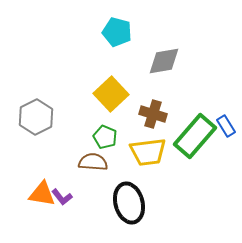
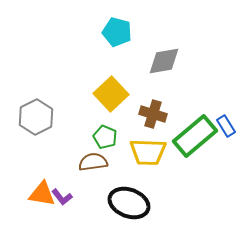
green rectangle: rotated 9 degrees clockwise
yellow trapezoid: rotated 9 degrees clockwise
brown semicircle: rotated 12 degrees counterclockwise
black ellipse: rotated 54 degrees counterclockwise
